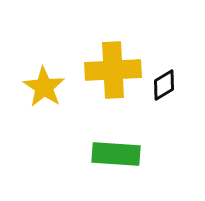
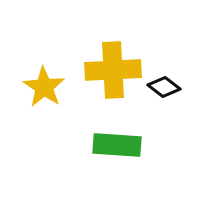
black diamond: moved 2 px down; rotated 68 degrees clockwise
green rectangle: moved 1 px right, 9 px up
